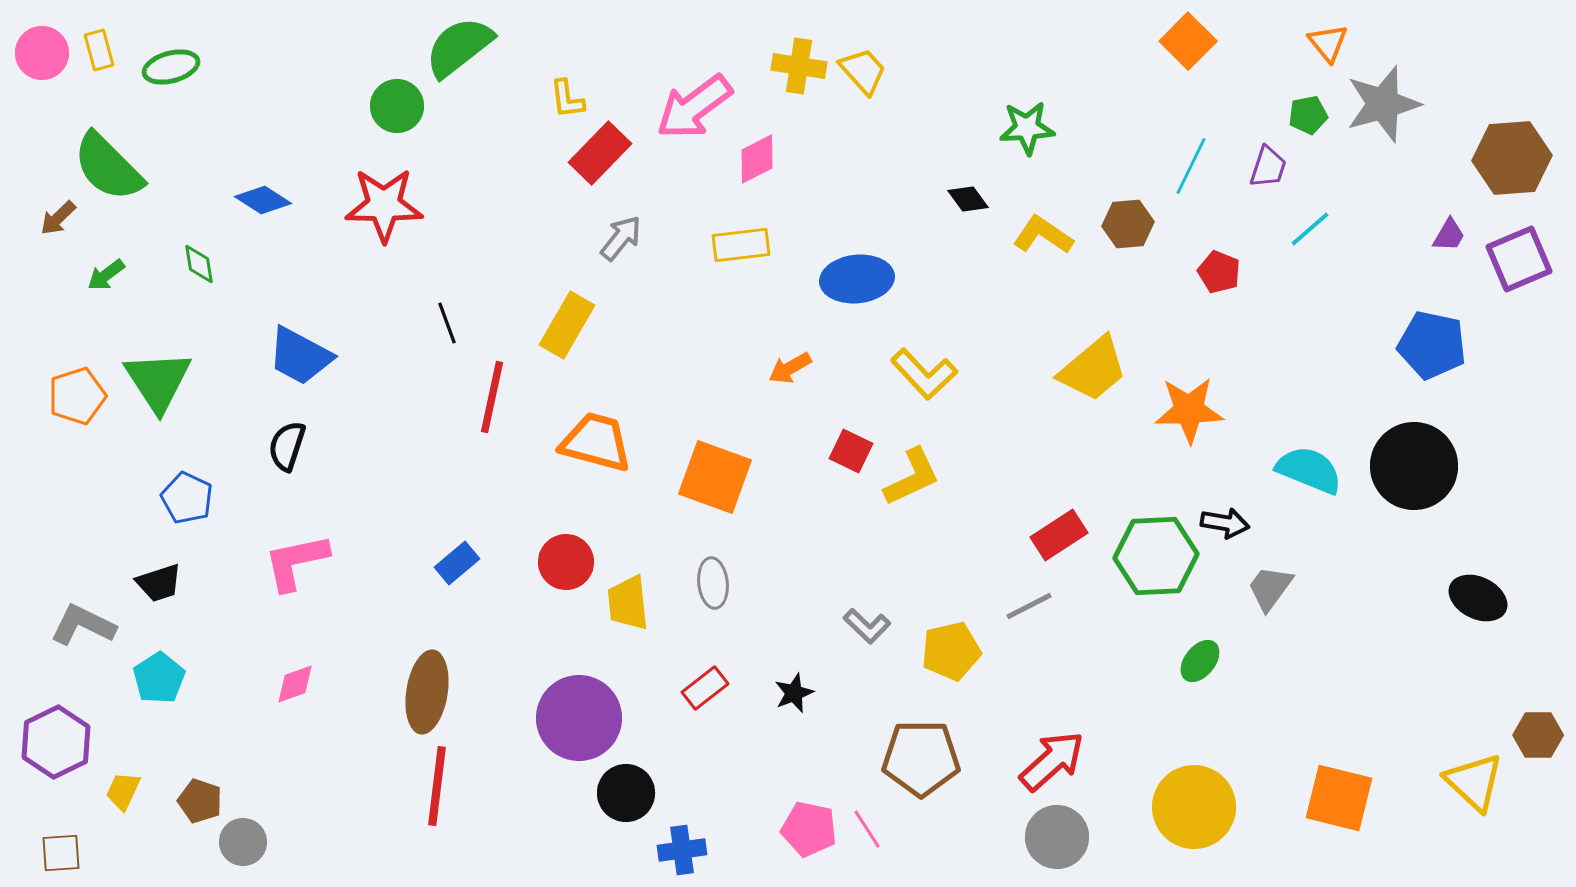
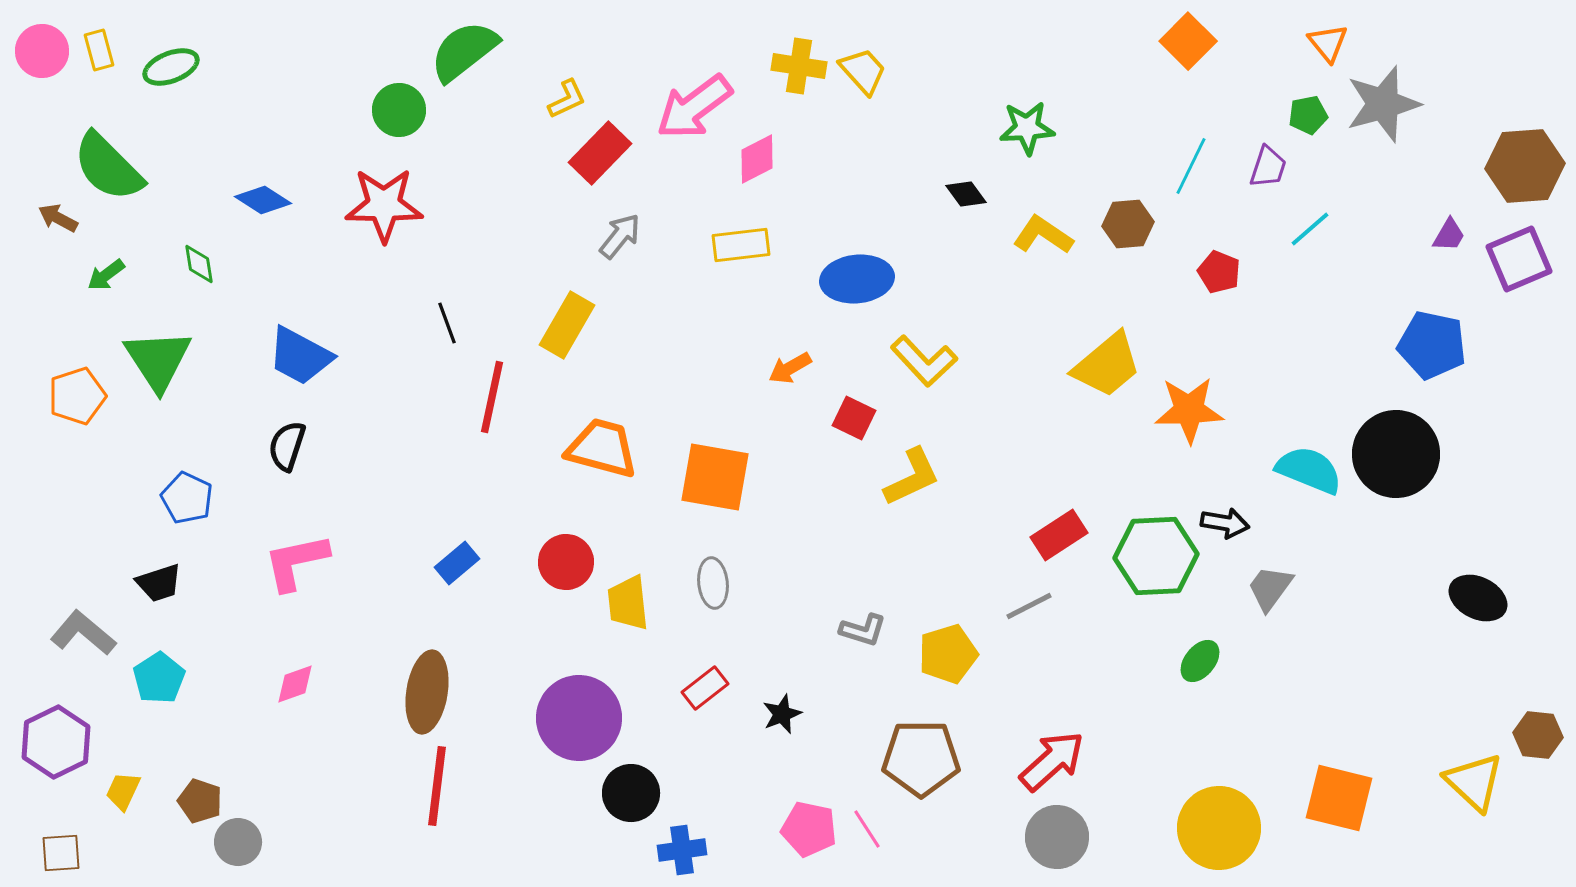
green semicircle at (459, 47): moved 5 px right, 4 px down
pink circle at (42, 53): moved 2 px up
green ellipse at (171, 67): rotated 6 degrees counterclockwise
yellow L-shape at (567, 99): rotated 108 degrees counterclockwise
green circle at (397, 106): moved 2 px right, 4 px down
brown hexagon at (1512, 158): moved 13 px right, 8 px down
black diamond at (968, 199): moved 2 px left, 5 px up
brown arrow at (58, 218): rotated 72 degrees clockwise
gray arrow at (621, 238): moved 1 px left, 2 px up
yellow trapezoid at (1093, 369): moved 14 px right, 4 px up
yellow L-shape at (924, 374): moved 13 px up
green triangle at (158, 381): moved 21 px up
orange trapezoid at (596, 442): moved 6 px right, 6 px down
red square at (851, 451): moved 3 px right, 33 px up
black circle at (1414, 466): moved 18 px left, 12 px up
orange square at (715, 477): rotated 10 degrees counterclockwise
gray L-shape at (83, 625): moved 8 px down; rotated 14 degrees clockwise
gray L-shape at (867, 626): moved 4 px left, 4 px down; rotated 27 degrees counterclockwise
yellow pentagon at (951, 651): moved 3 px left, 3 px down; rotated 4 degrees counterclockwise
black star at (794, 693): moved 12 px left, 21 px down
brown hexagon at (1538, 735): rotated 6 degrees clockwise
black circle at (626, 793): moved 5 px right
yellow circle at (1194, 807): moved 25 px right, 21 px down
gray circle at (243, 842): moved 5 px left
